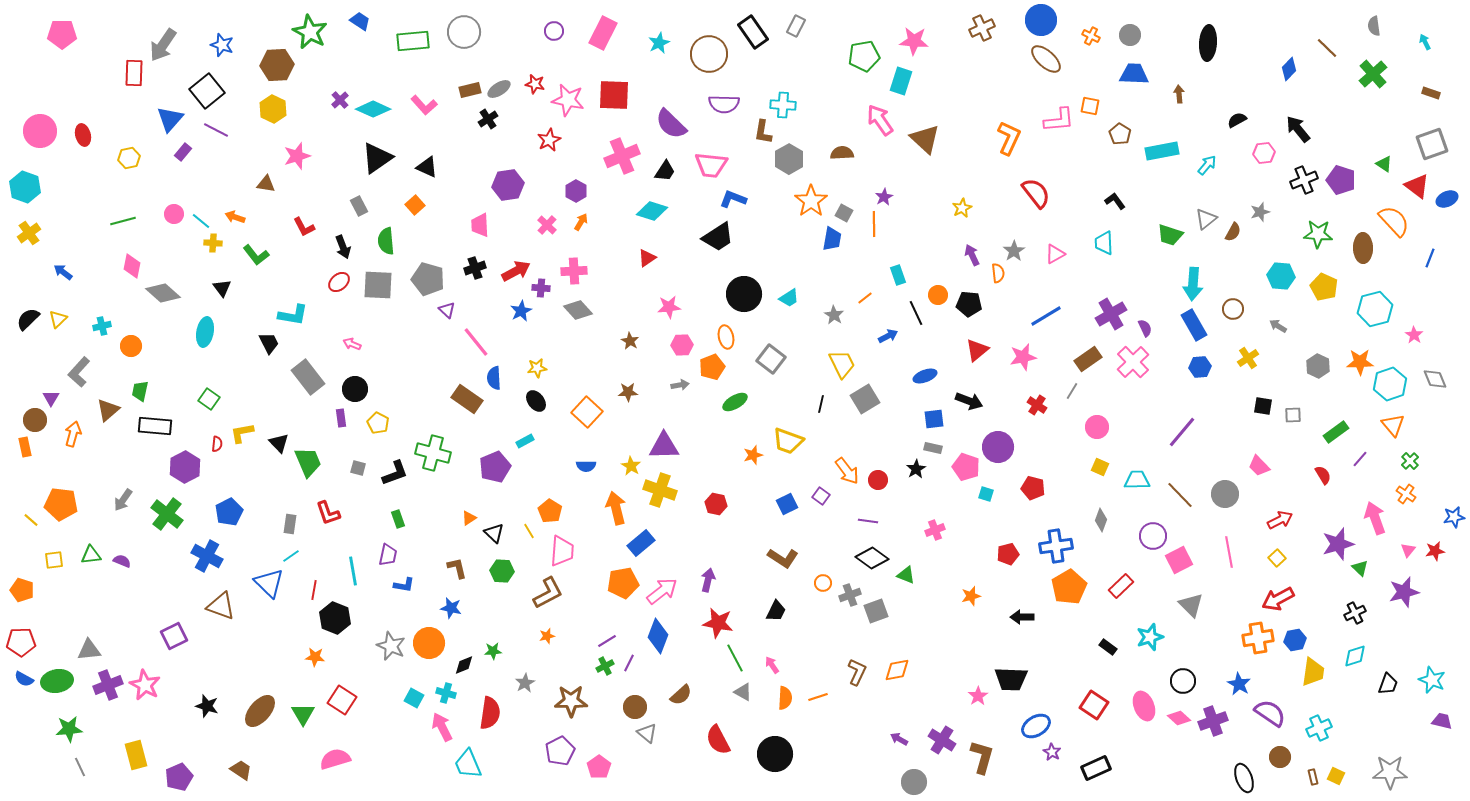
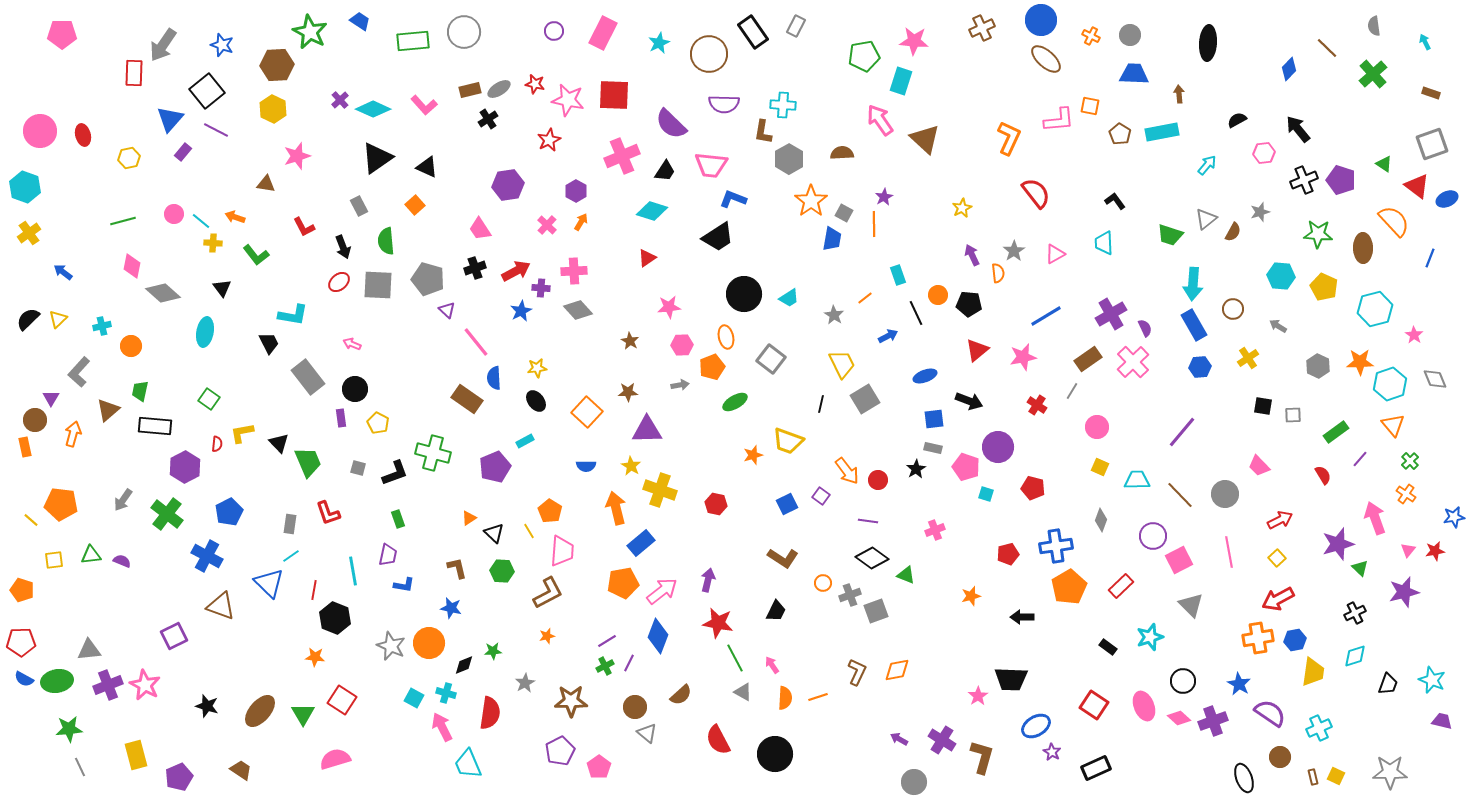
cyan rectangle at (1162, 151): moved 19 px up
pink trapezoid at (480, 225): moved 4 px down; rotated 30 degrees counterclockwise
purple triangle at (664, 446): moved 17 px left, 16 px up
